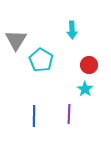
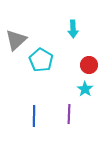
cyan arrow: moved 1 px right, 1 px up
gray triangle: rotated 15 degrees clockwise
